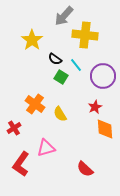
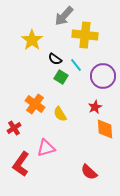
red semicircle: moved 4 px right, 3 px down
